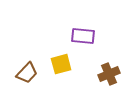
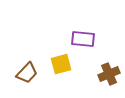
purple rectangle: moved 3 px down
